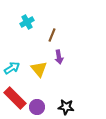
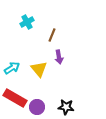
red rectangle: rotated 15 degrees counterclockwise
